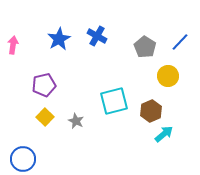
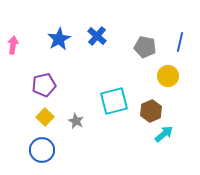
blue cross: rotated 12 degrees clockwise
blue line: rotated 30 degrees counterclockwise
gray pentagon: rotated 20 degrees counterclockwise
blue circle: moved 19 px right, 9 px up
